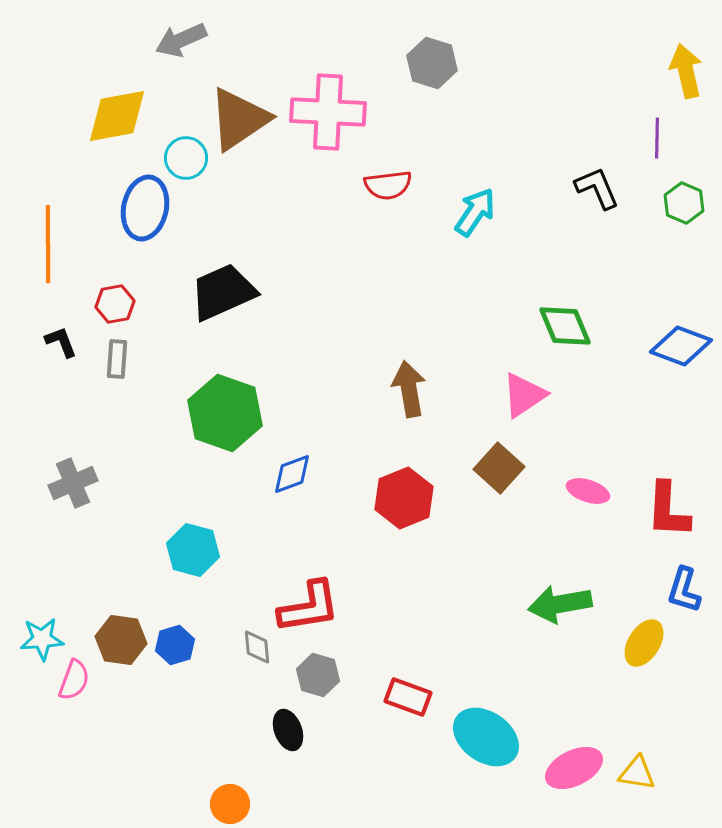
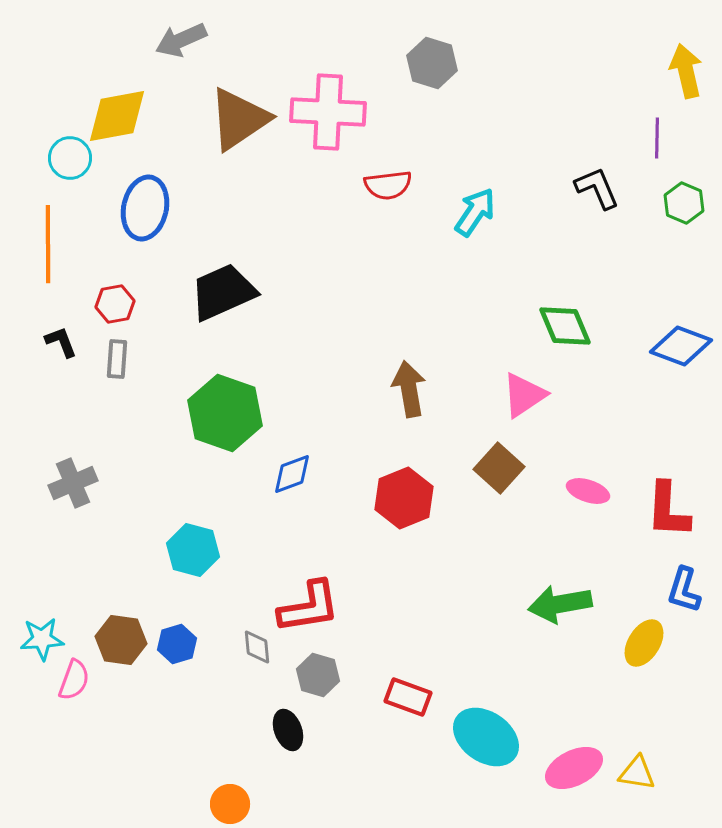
cyan circle at (186, 158): moved 116 px left
blue hexagon at (175, 645): moved 2 px right, 1 px up
